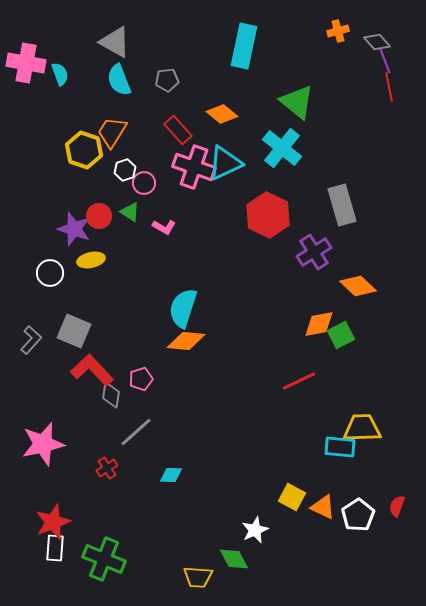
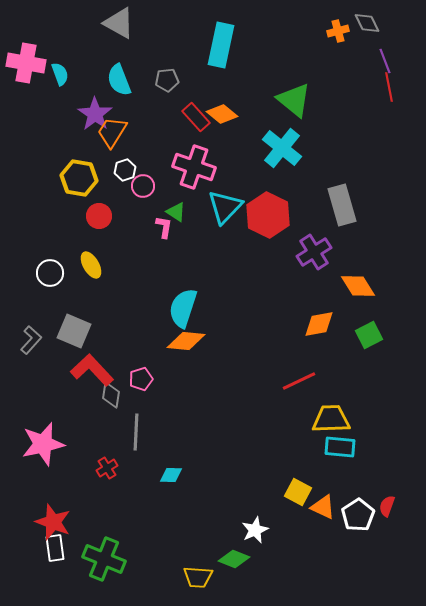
gray triangle at (115, 42): moved 4 px right, 19 px up
gray diamond at (377, 42): moved 10 px left, 19 px up; rotated 16 degrees clockwise
cyan rectangle at (244, 46): moved 23 px left, 1 px up
green triangle at (297, 102): moved 3 px left, 2 px up
red rectangle at (178, 130): moved 18 px right, 13 px up
yellow hexagon at (84, 150): moved 5 px left, 28 px down; rotated 9 degrees counterclockwise
cyan triangle at (225, 163): moved 44 px down; rotated 21 degrees counterclockwise
pink circle at (144, 183): moved 1 px left, 3 px down
green triangle at (130, 212): moved 46 px right
pink L-shape at (164, 227): rotated 110 degrees counterclockwise
purple star at (74, 229): moved 21 px right, 115 px up; rotated 16 degrees clockwise
yellow ellipse at (91, 260): moved 5 px down; rotated 72 degrees clockwise
orange diamond at (358, 286): rotated 15 degrees clockwise
green square at (341, 335): moved 28 px right
yellow trapezoid at (362, 428): moved 31 px left, 9 px up
gray line at (136, 432): rotated 45 degrees counterclockwise
yellow square at (292, 497): moved 6 px right, 5 px up
red semicircle at (397, 506): moved 10 px left
red star at (53, 522): rotated 30 degrees counterclockwise
white rectangle at (55, 548): rotated 12 degrees counterclockwise
green diamond at (234, 559): rotated 40 degrees counterclockwise
